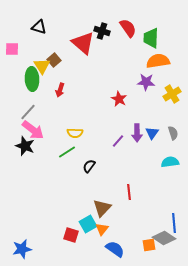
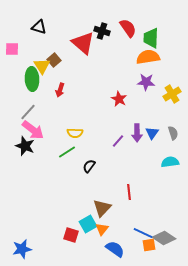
orange semicircle: moved 10 px left, 4 px up
blue line: moved 31 px left, 10 px down; rotated 60 degrees counterclockwise
